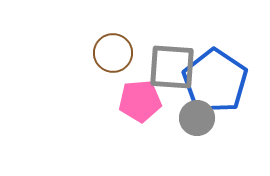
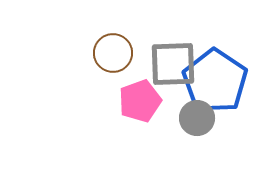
gray square: moved 1 px right, 3 px up; rotated 6 degrees counterclockwise
pink pentagon: rotated 15 degrees counterclockwise
